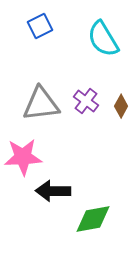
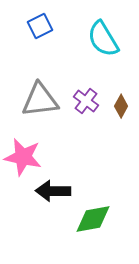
gray triangle: moved 1 px left, 4 px up
pink star: rotated 15 degrees clockwise
